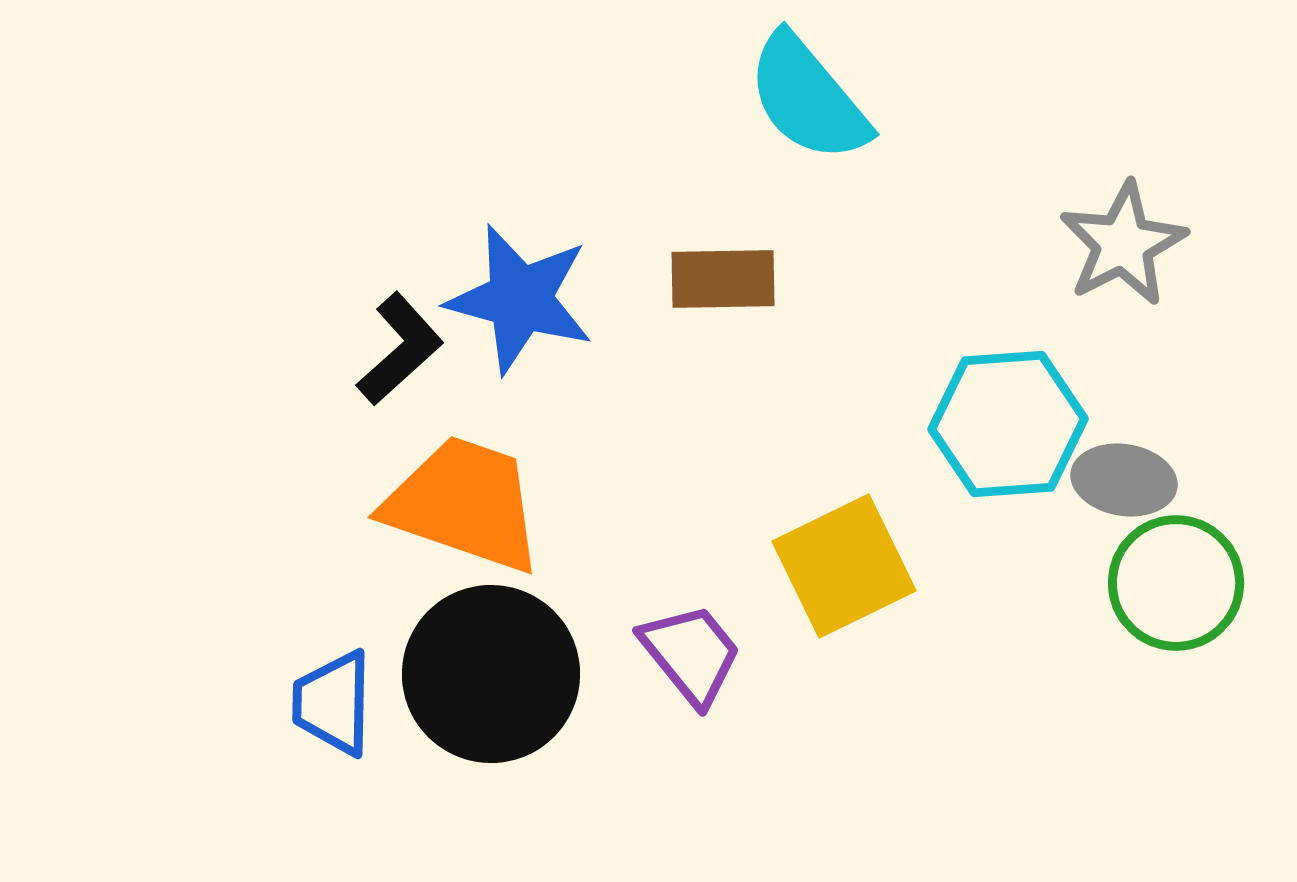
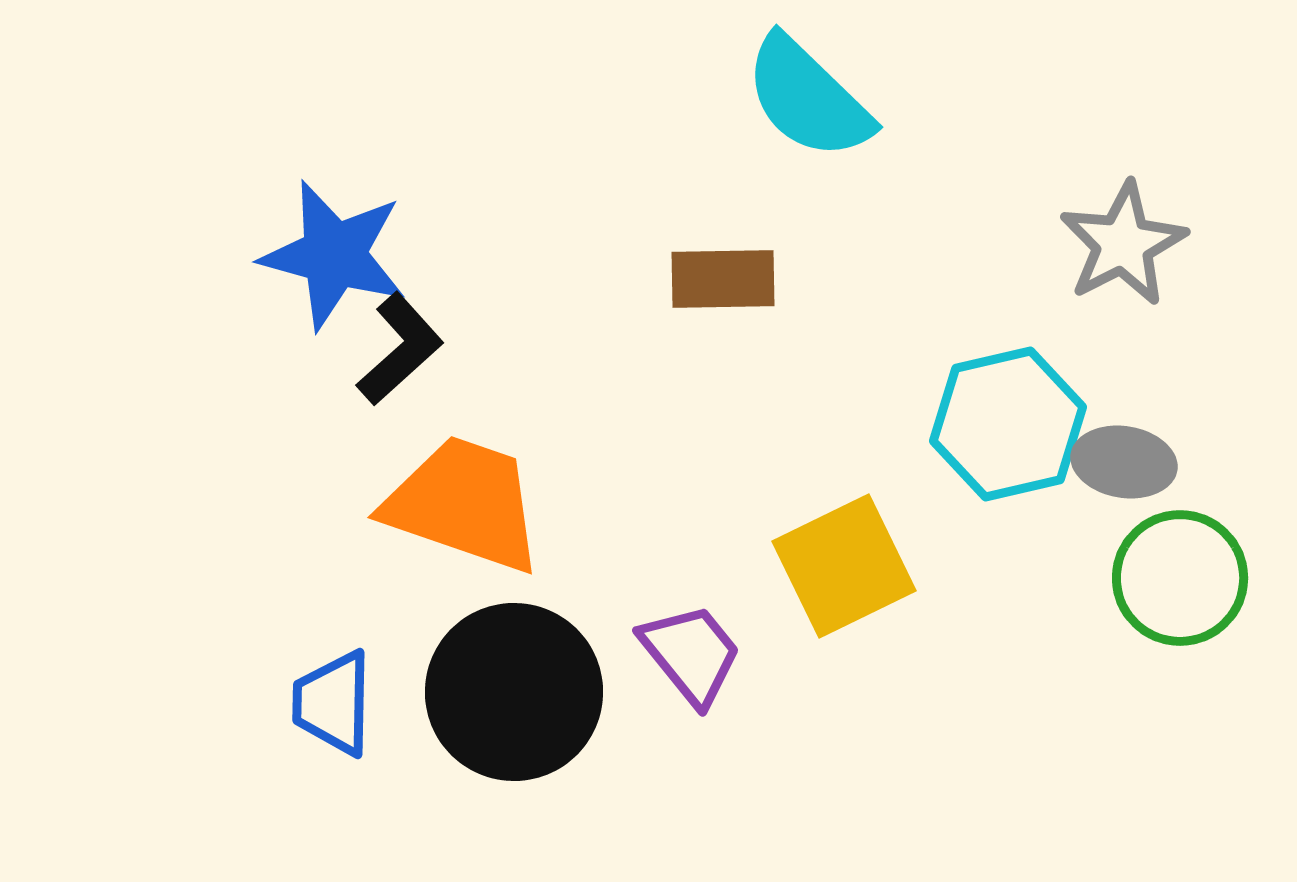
cyan semicircle: rotated 6 degrees counterclockwise
blue star: moved 186 px left, 44 px up
cyan hexagon: rotated 9 degrees counterclockwise
gray ellipse: moved 18 px up
green circle: moved 4 px right, 5 px up
black circle: moved 23 px right, 18 px down
